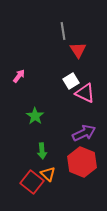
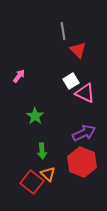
red triangle: rotated 12 degrees counterclockwise
